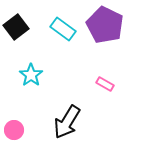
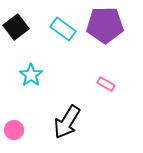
purple pentagon: rotated 27 degrees counterclockwise
pink rectangle: moved 1 px right
